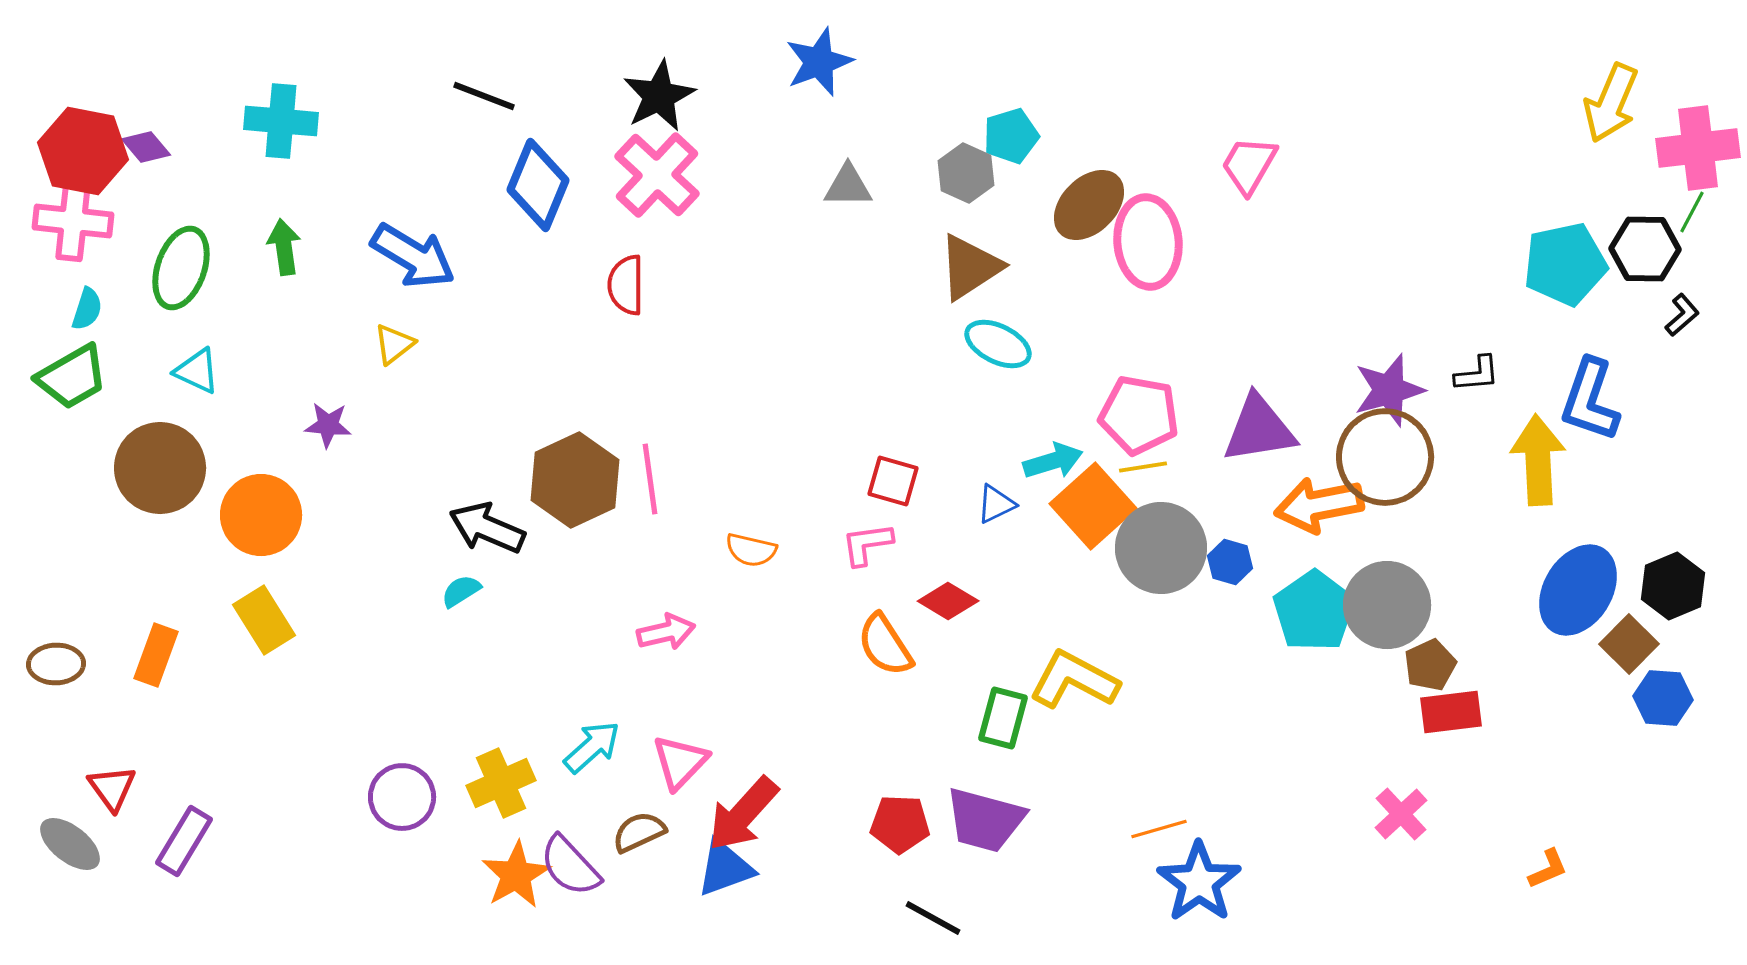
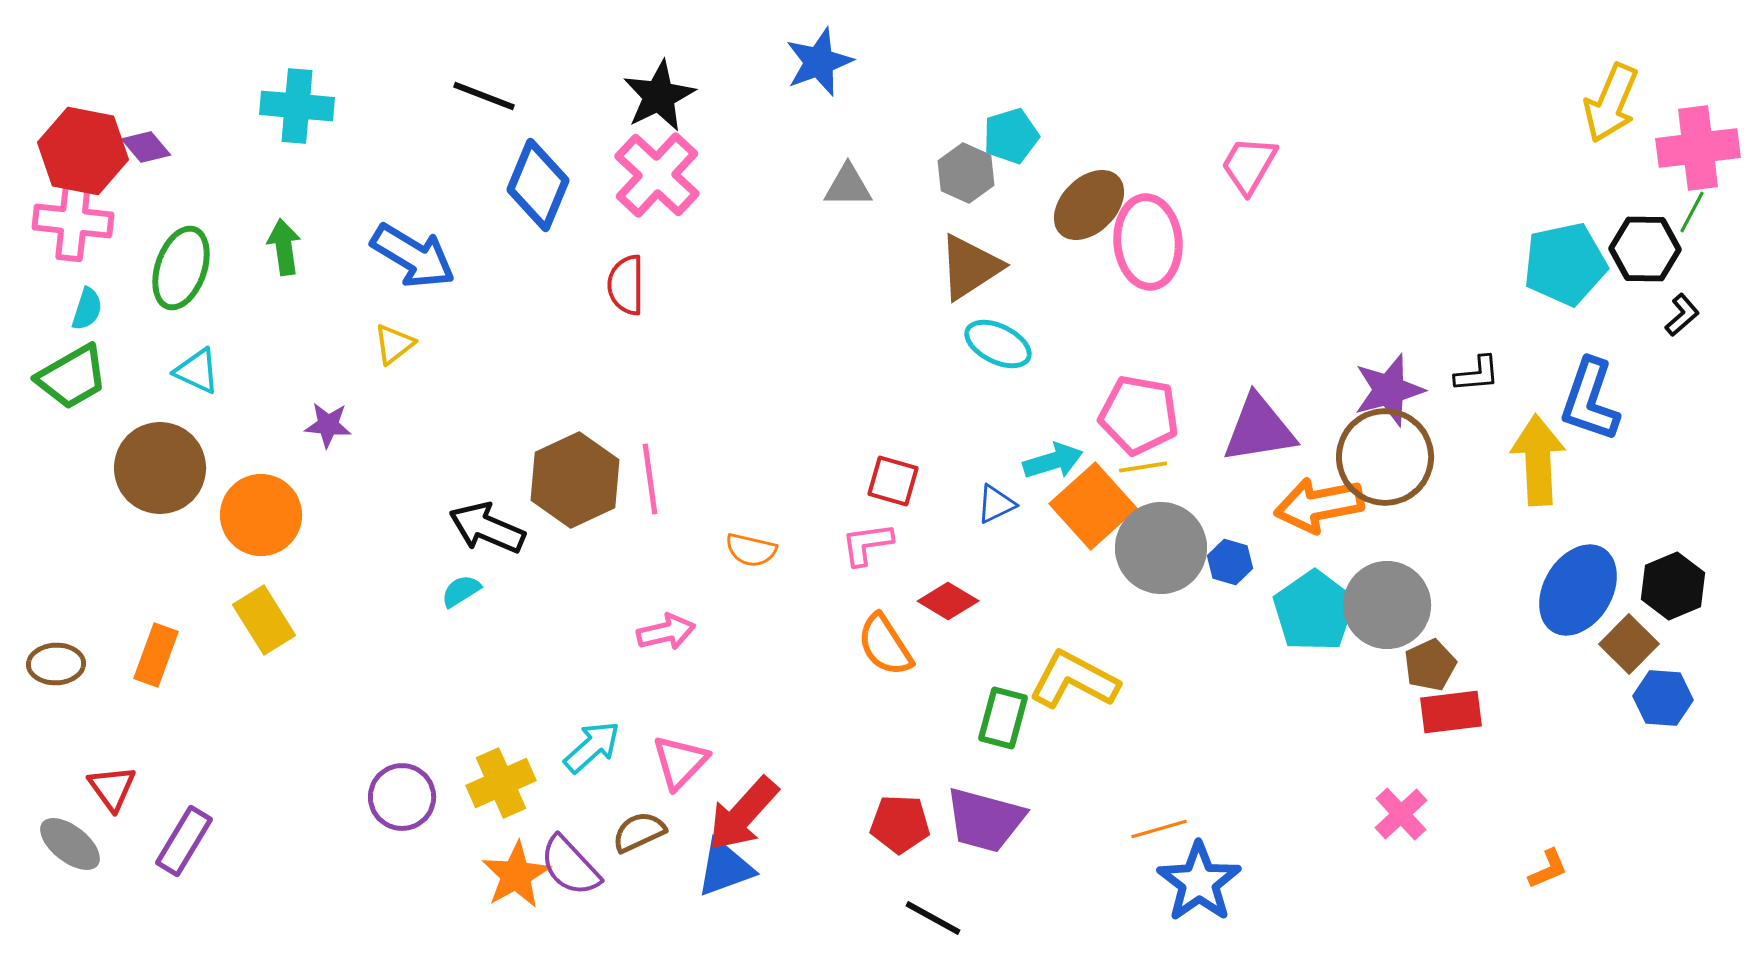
cyan cross at (281, 121): moved 16 px right, 15 px up
